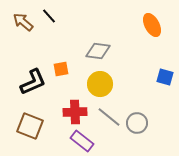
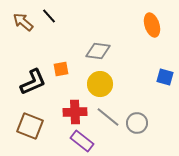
orange ellipse: rotated 10 degrees clockwise
gray line: moved 1 px left
